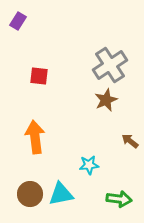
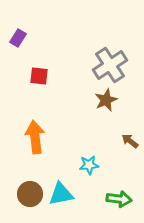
purple rectangle: moved 17 px down
